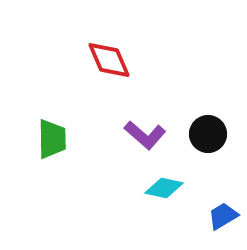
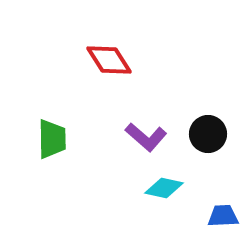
red diamond: rotated 9 degrees counterclockwise
purple L-shape: moved 1 px right, 2 px down
blue trapezoid: rotated 28 degrees clockwise
